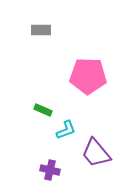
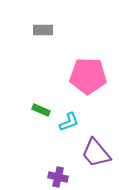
gray rectangle: moved 2 px right
green rectangle: moved 2 px left
cyan L-shape: moved 3 px right, 8 px up
purple cross: moved 8 px right, 7 px down
